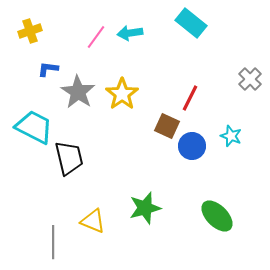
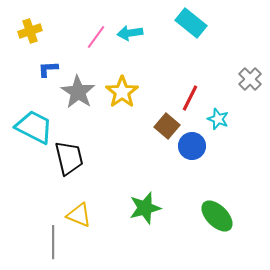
blue L-shape: rotated 10 degrees counterclockwise
yellow star: moved 2 px up
brown square: rotated 15 degrees clockwise
cyan star: moved 13 px left, 17 px up
yellow triangle: moved 14 px left, 6 px up
